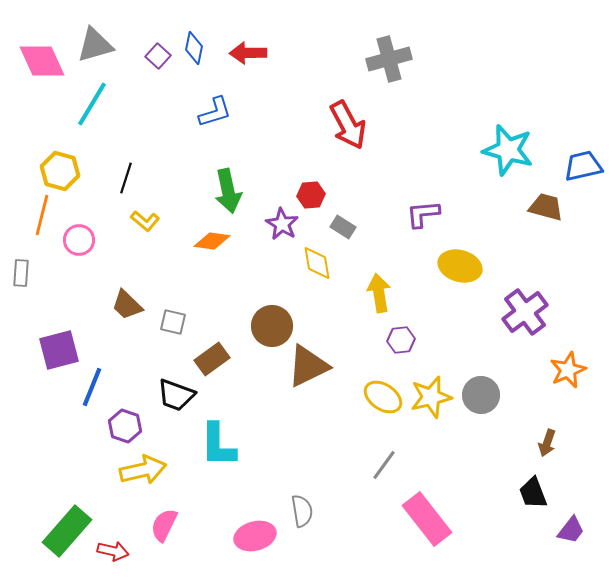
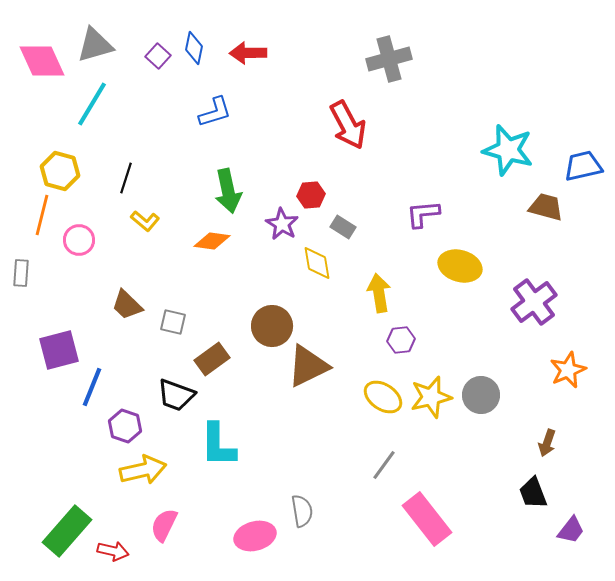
purple cross at (525, 312): moved 9 px right, 10 px up
